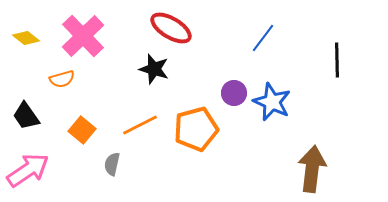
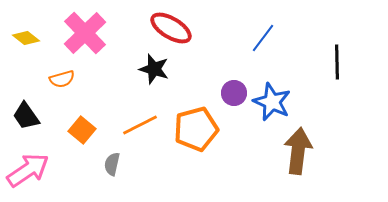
pink cross: moved 2 px right, 3 px up
black line: moved 2 px down
brown arrow: moved 14 px left, 18 px up
